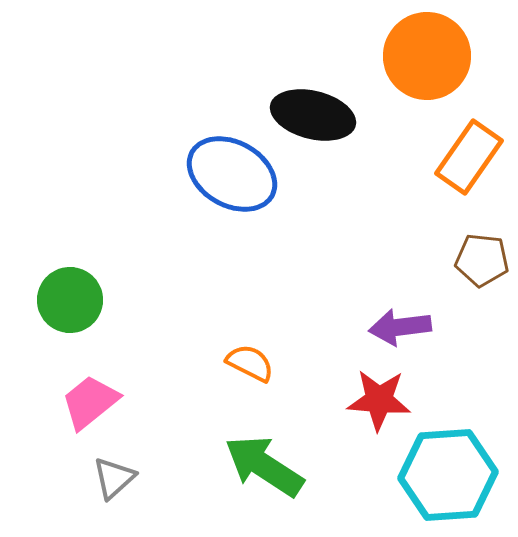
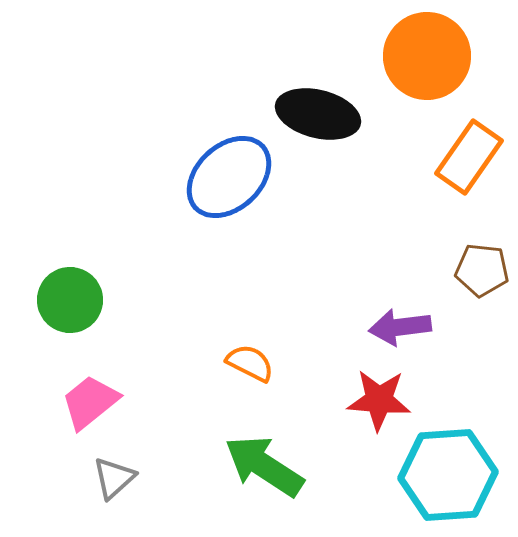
black ellipse: moved 5 px right, 1 px up
blue ellipse: moved 3 px left, 3 px down; rotated 72 degrees counterclockwise
brown pentagon: moved 10 px down
